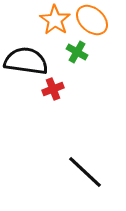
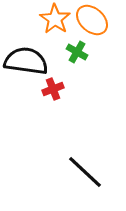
orange star: moved 1 px up
